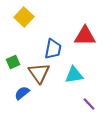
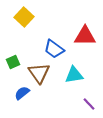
blue trapezoid: moved 1 px right; rotated 115 degrees clockwise
